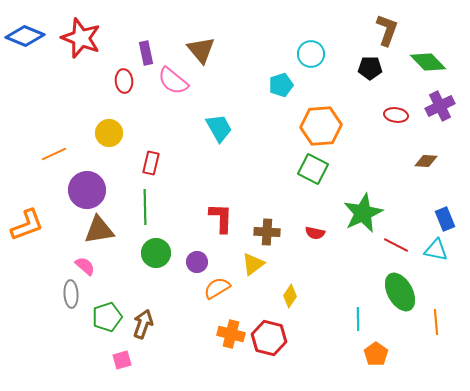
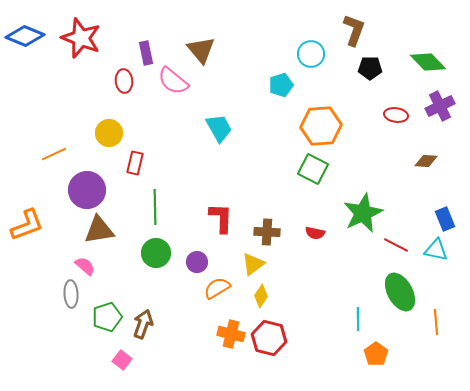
brown L-shape at (387, 30): moved 33 px left
red rectangle at (151, 163): moved 16 px left
green line at (145, 207): moved 10 px right
yellow diamond at (290, 296): moved 29 px left
pink square at (122, 360): rotated 36 degrees counterclockwise
